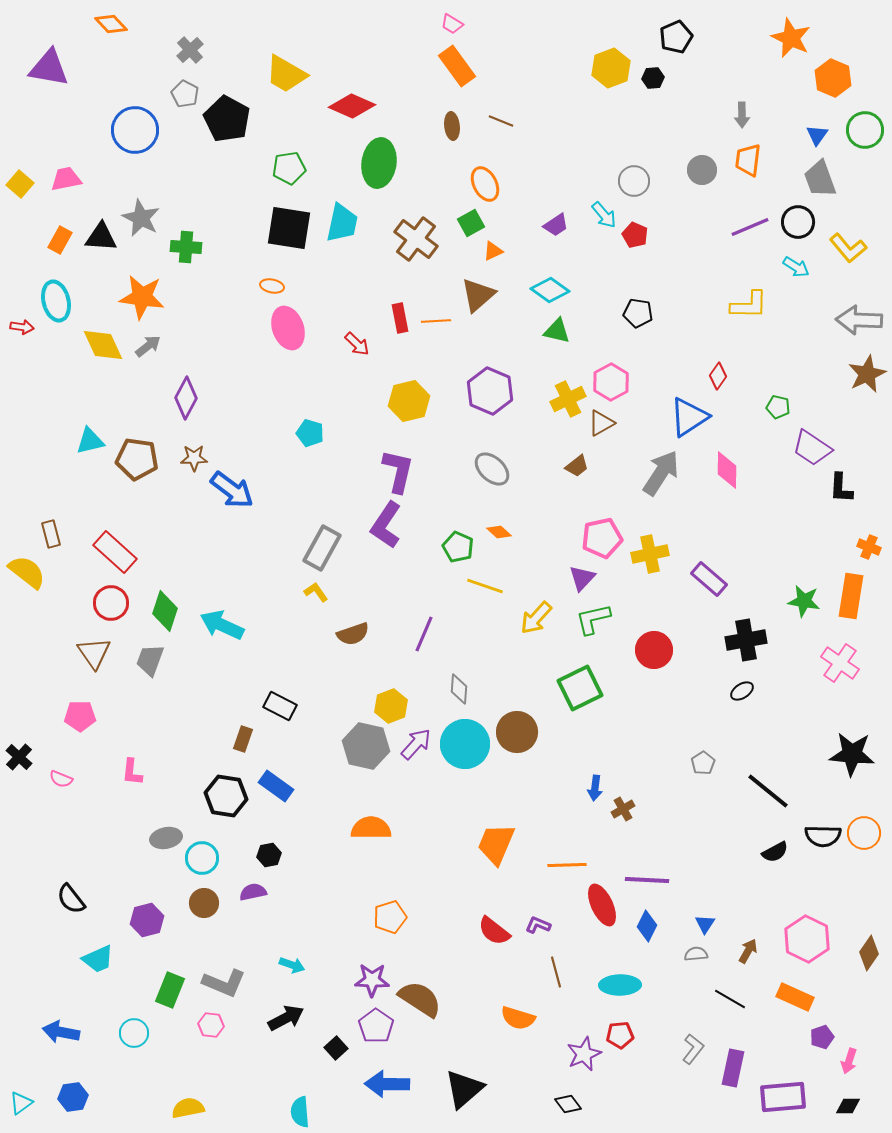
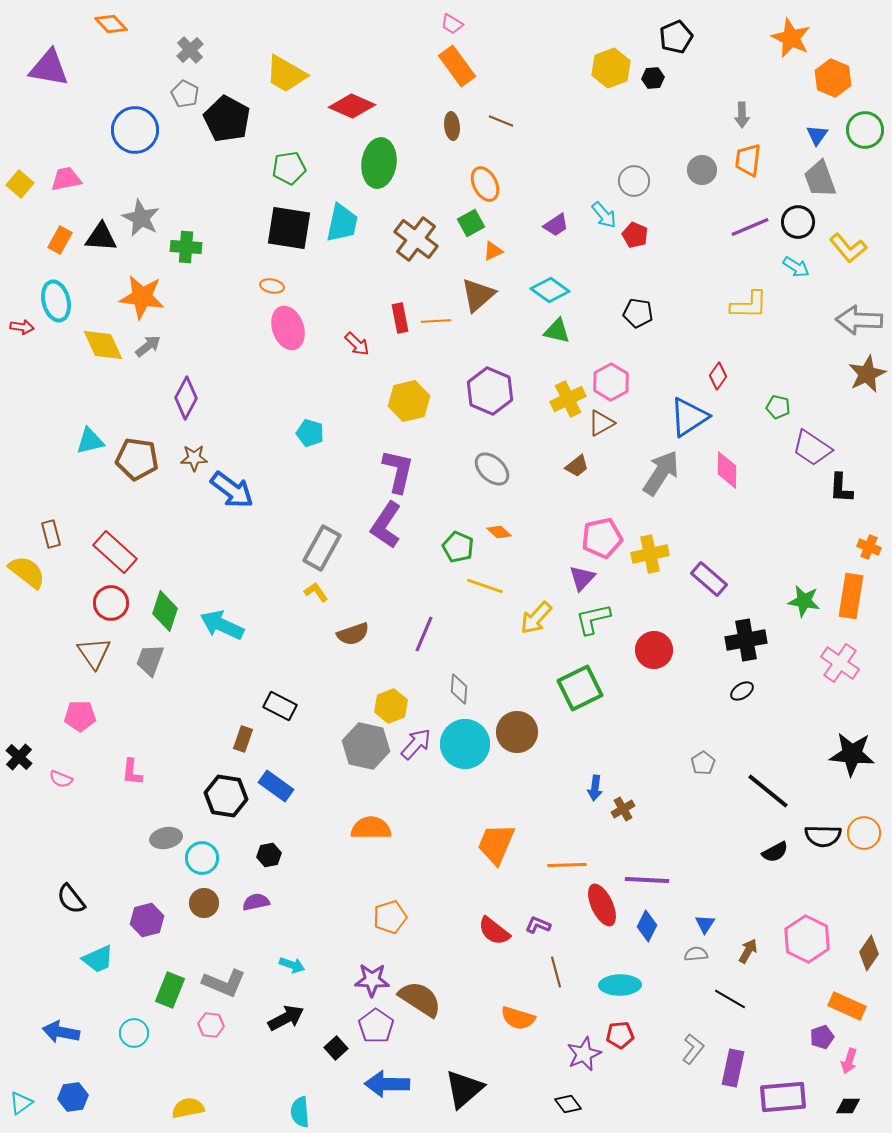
purple semicircle at (253, 892): moved 3 px right, 10 px down
orange rectangle at (795, 997): moved 52 px right, 9 px down
